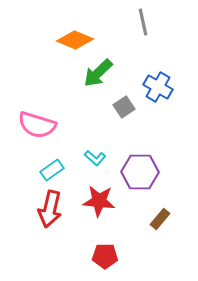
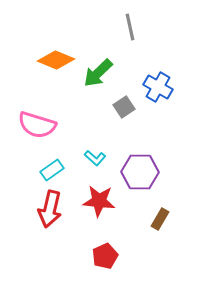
gray line: moved 13 px left, 5 px down
orange diamond: moved 19 px left, 20 px down
brown rectangle: rotated 10 degrees counterclockwise
red pentagon: rotated 25 degrees counterclockwise
